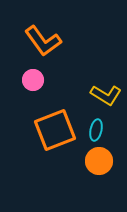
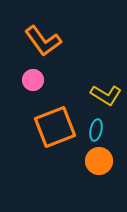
orange square: moved 3 px up
